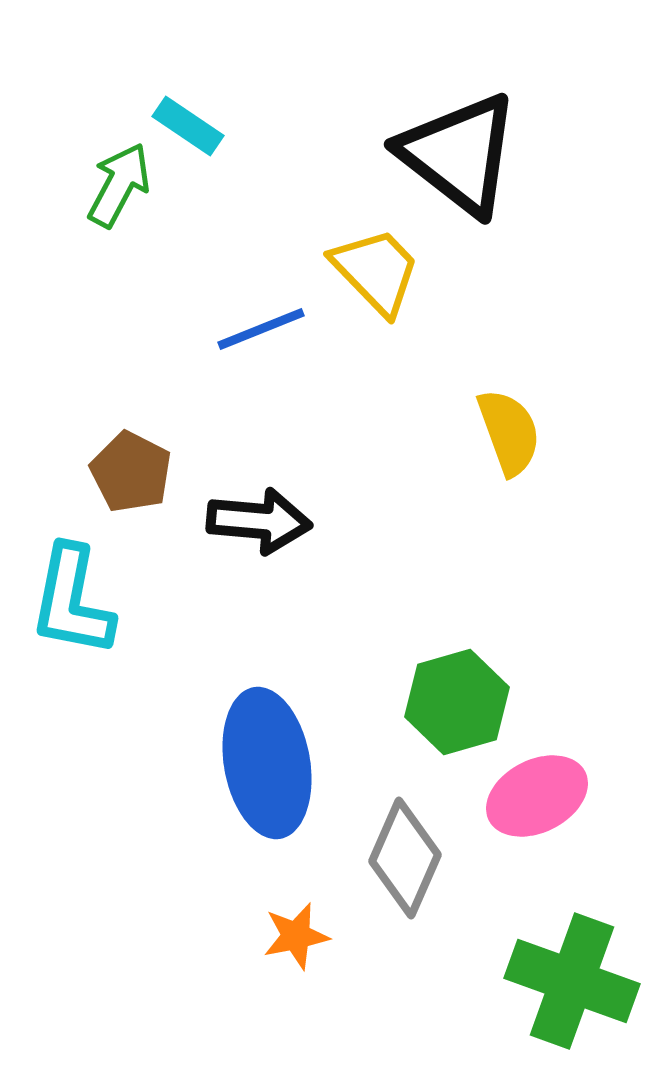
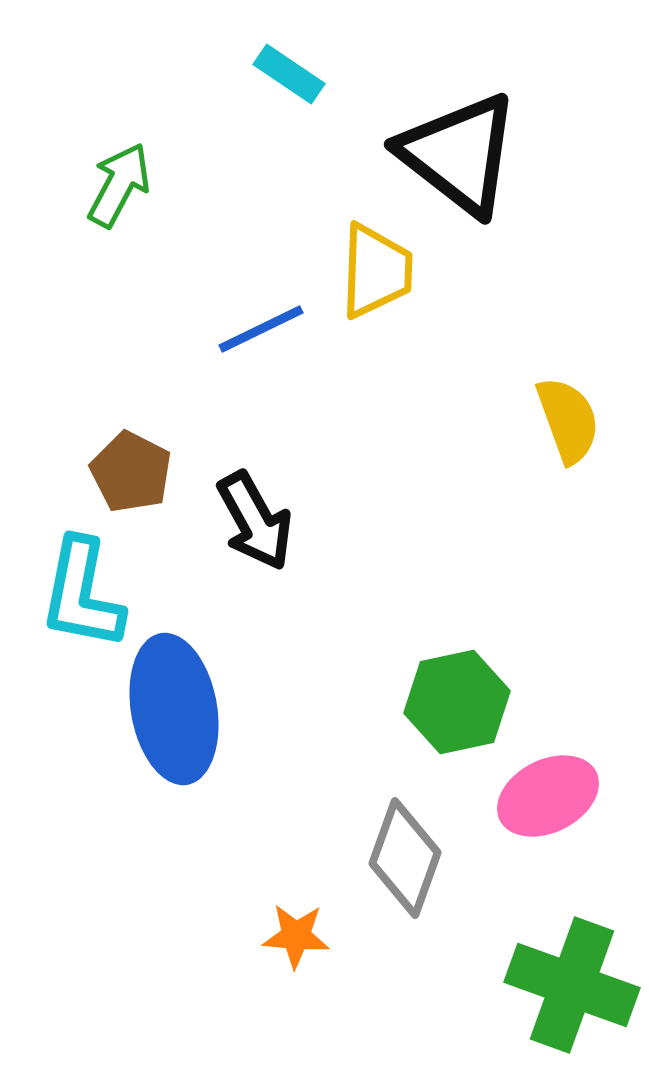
cyan rectangle: moved 101 px right, 52 px up
yellow trapezoid: rotated 46 degrees clockwise
blue line: rotated 4 degrees counterclockwise
yellow semicircle: moved 59 px right, 12 px up
black arrow: moved 4 px left; rotated 56 degrees clockwise
cyan L-shape: moved 10 px right, 7 px up
green hexagon: rotated 4 degrees clockwise
blue ellipse: moved 93 px left, 54 px up
pink ellipse: moved 11 px right
gray diamond: rotated 4 degrees counterclockwise
orange star: rotated 16 degrees clockwise
green cross: moved 4 px down
